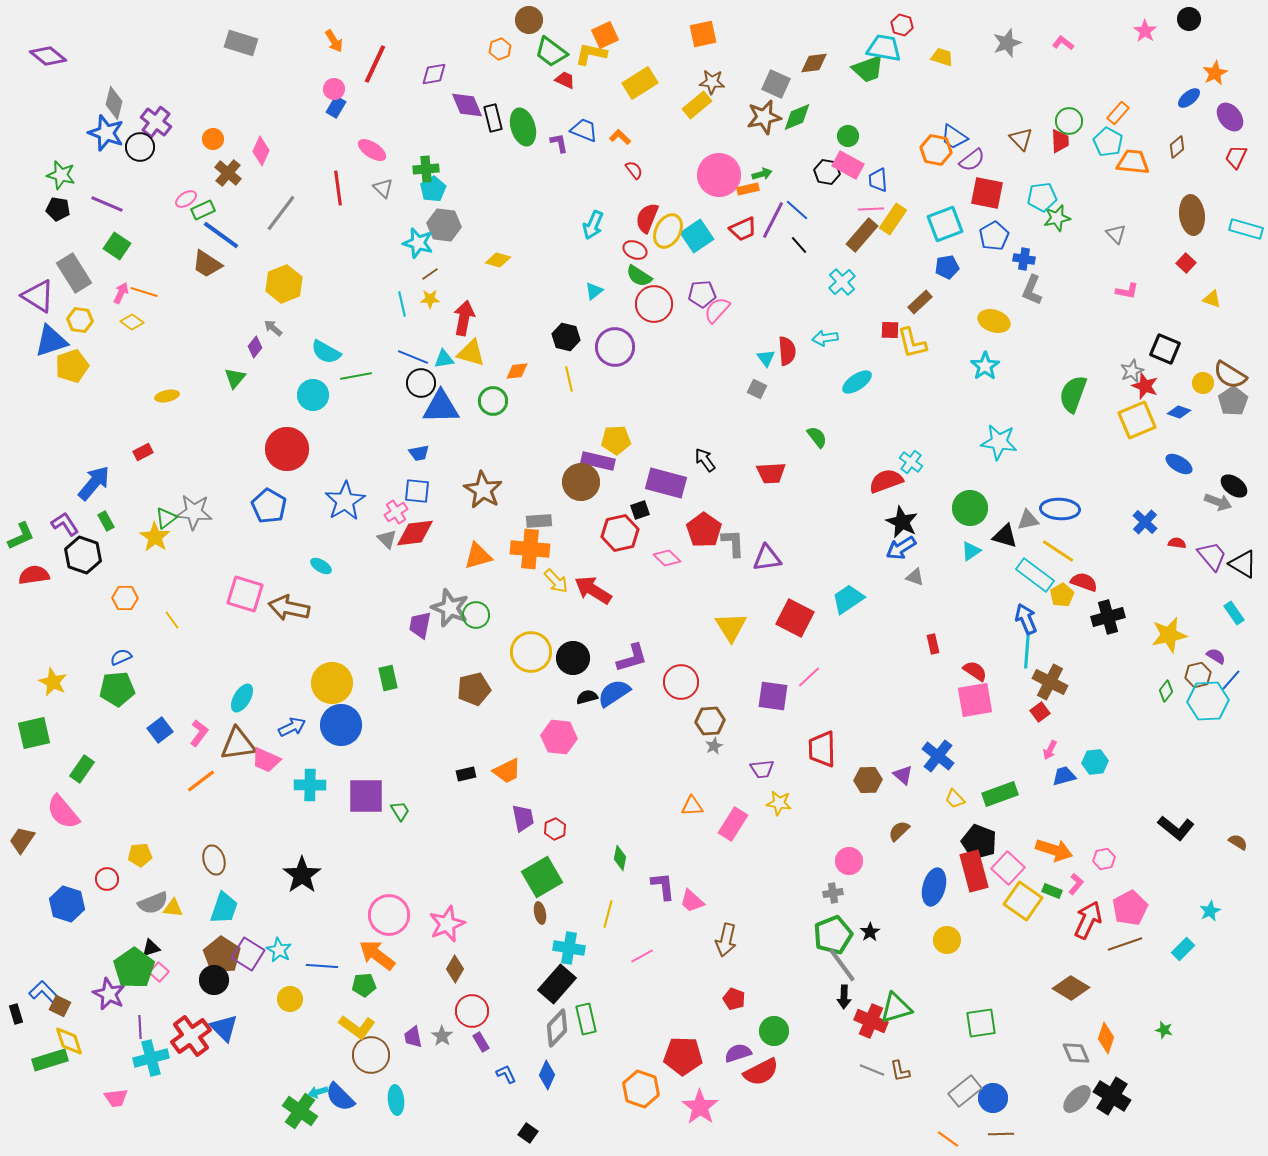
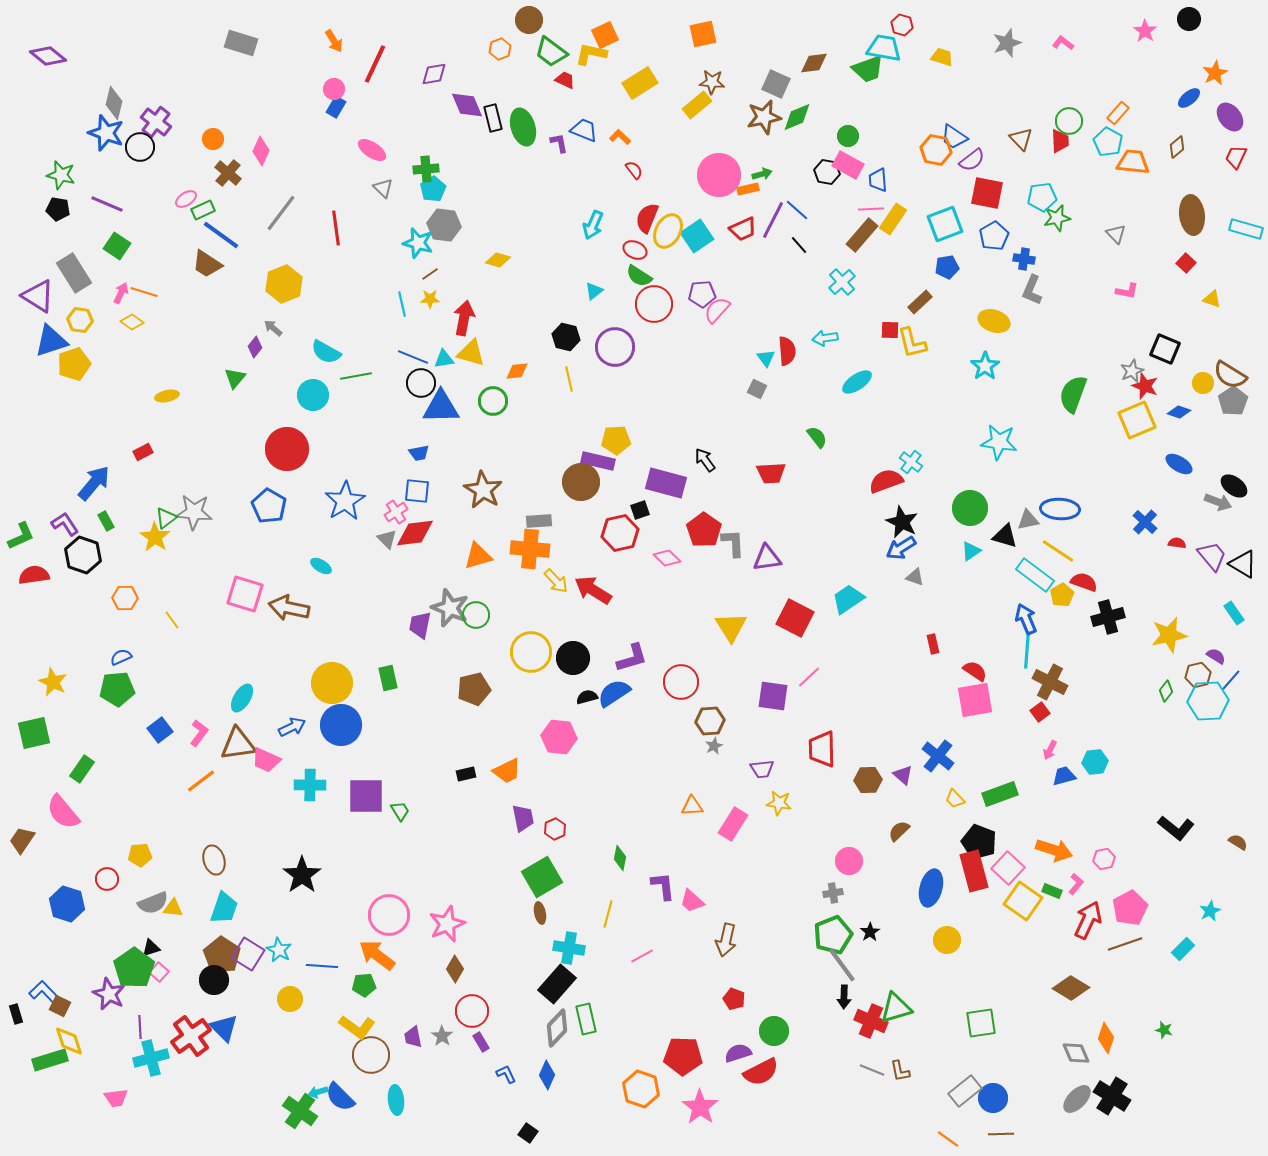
red line at (338, 188): moved 2 px left, 40 px down
yellow pentagon at (72, 366): moved 2 px right, 2 px up
blue ellipse at (934, 887): moved 3 px left, 1 px down
